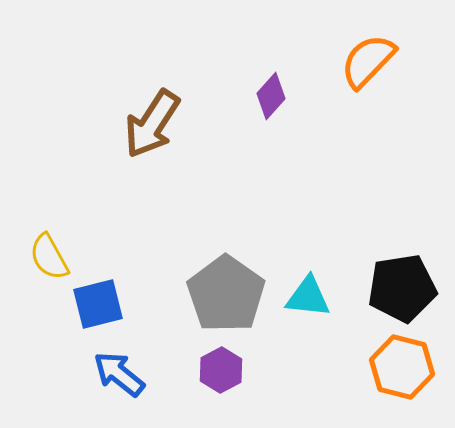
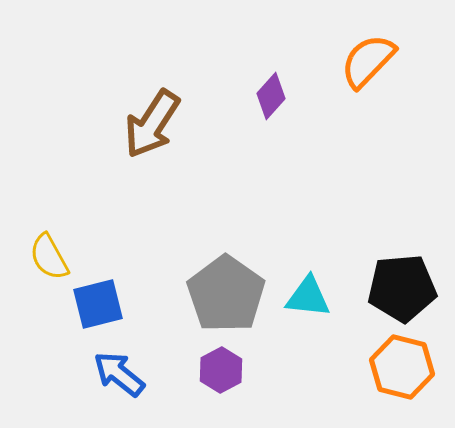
black pentagon: rotated 4 degrees clockwise
